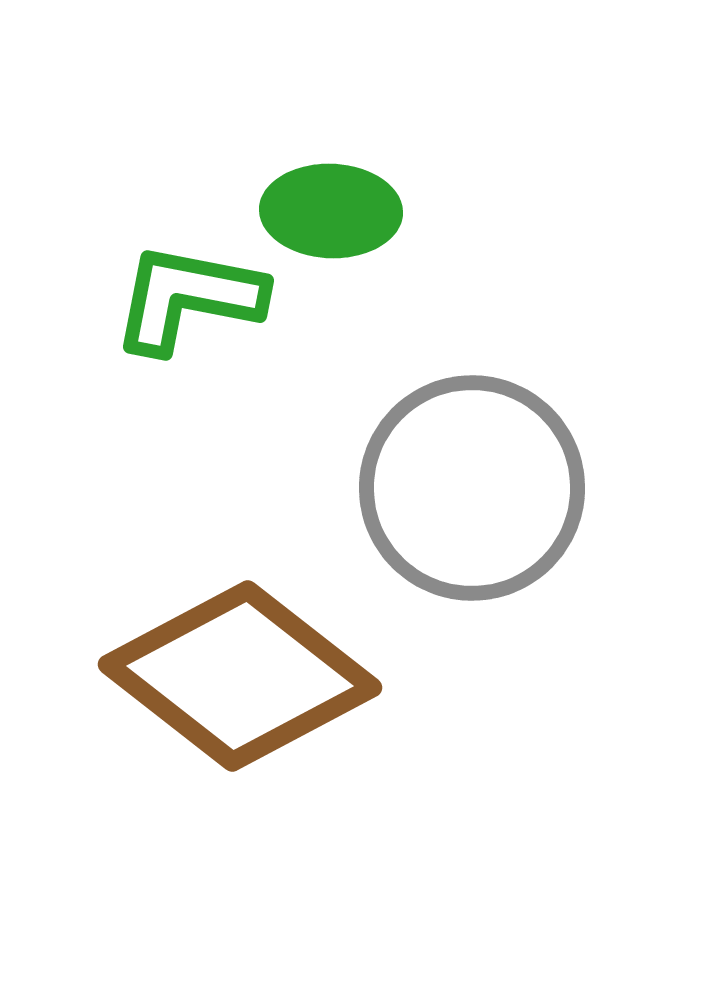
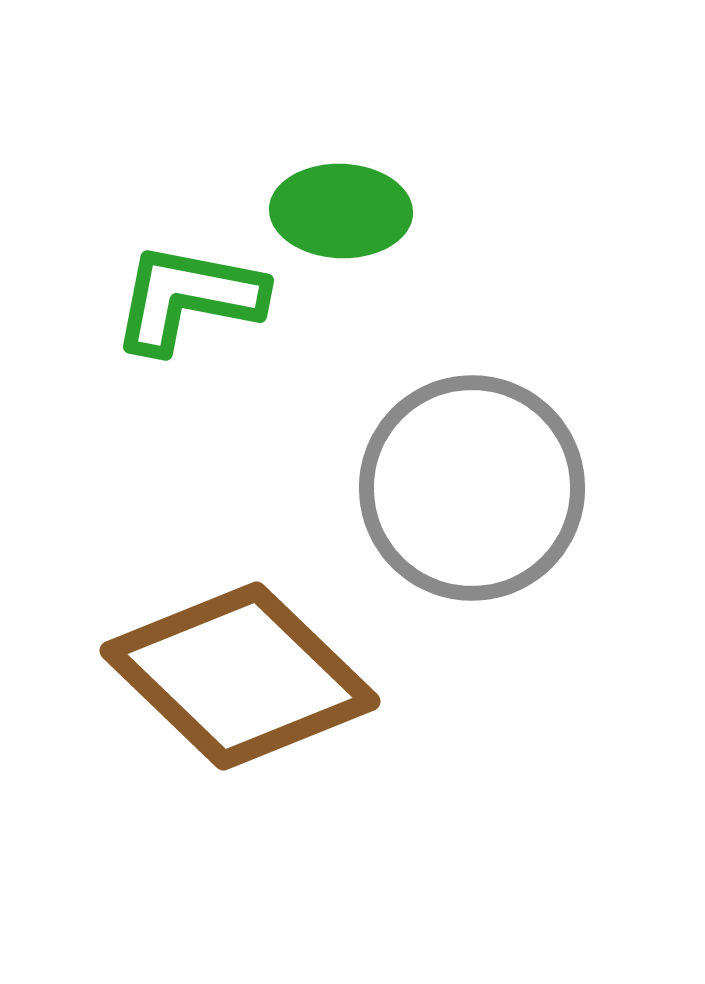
green ellipse: moved 10 px right
brown diamond: rotated 6 degrees clockwise
